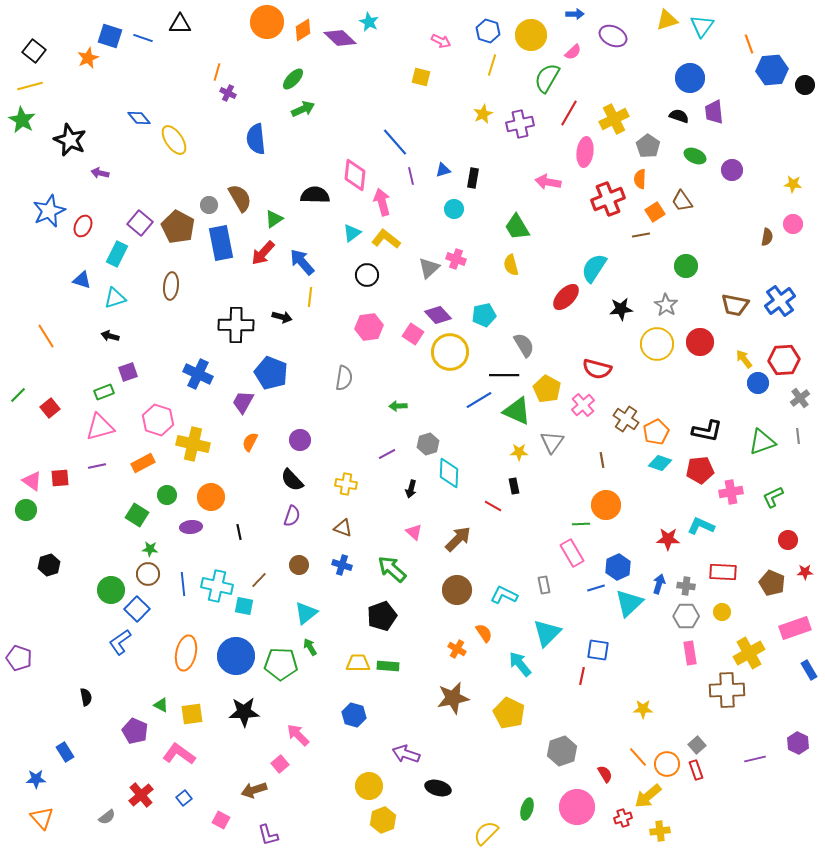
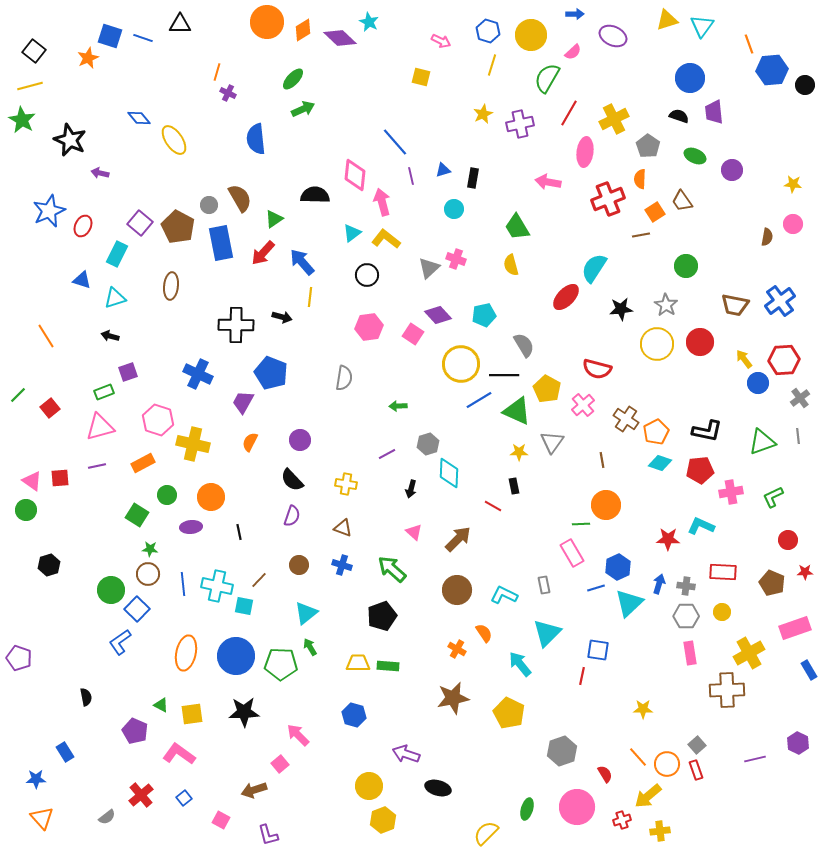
yellow circle at (450, 352): moved 11 px right, 12 px down
red cross at (623, 818): moved 1 px left, 2 px down
